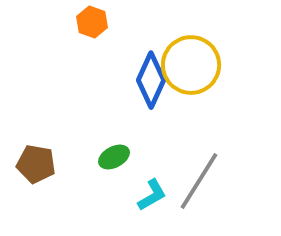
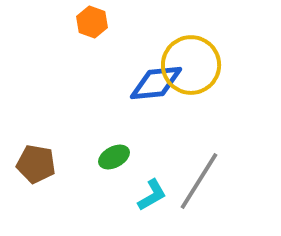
blue diamond: moved 5 px right, 3 px down; rotated 60 degrees clockwise
